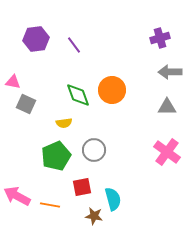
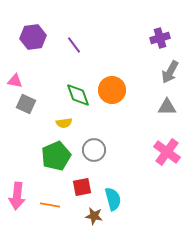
purple hexagon: moved 3 px left, 2 px up
gray arrow: rotated 60 degrees counterclockwise
pink triangle: moved 2 px right, 1 px up
pink arrow: rotated 112 degrees counterclockwise
